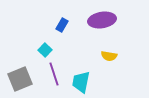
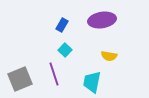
cyan square: moved 20 px right
cyan trapezoid: moved 11 px right
